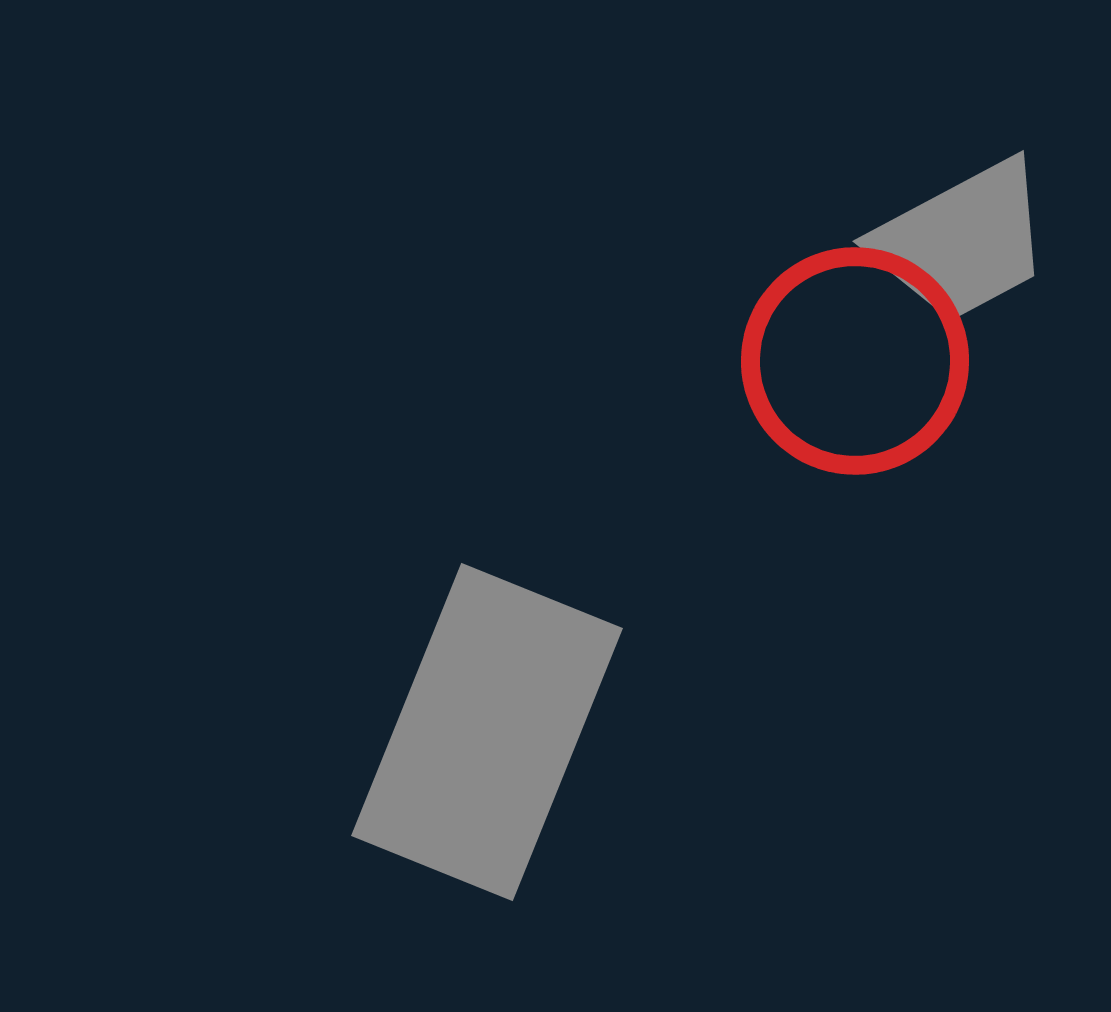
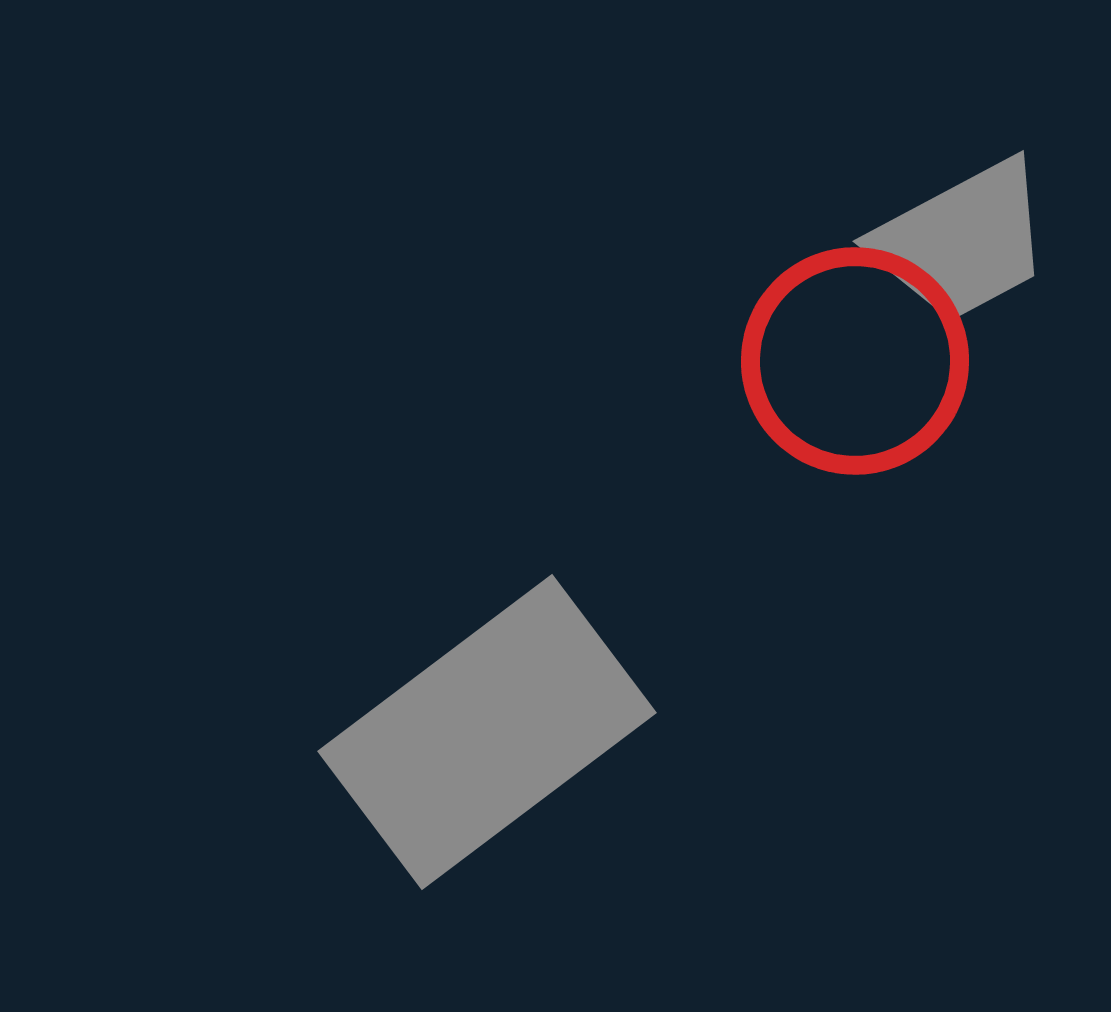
gray rectangle: rotated 31 degrees clockwise
